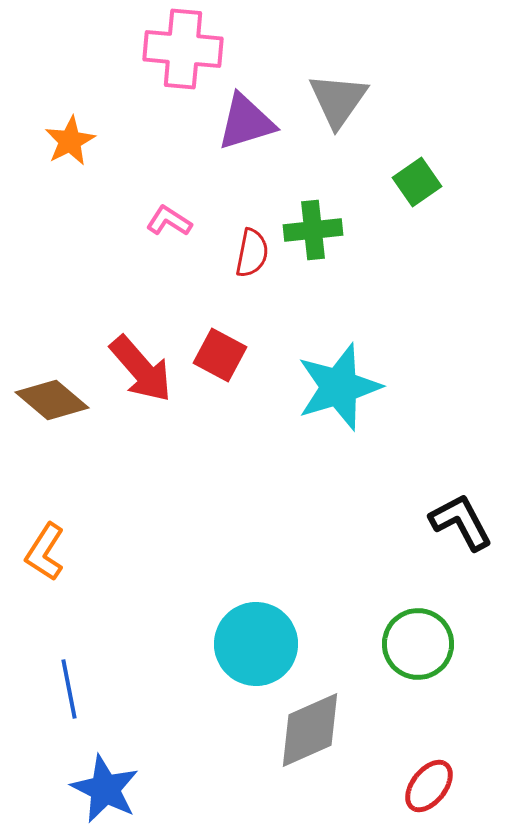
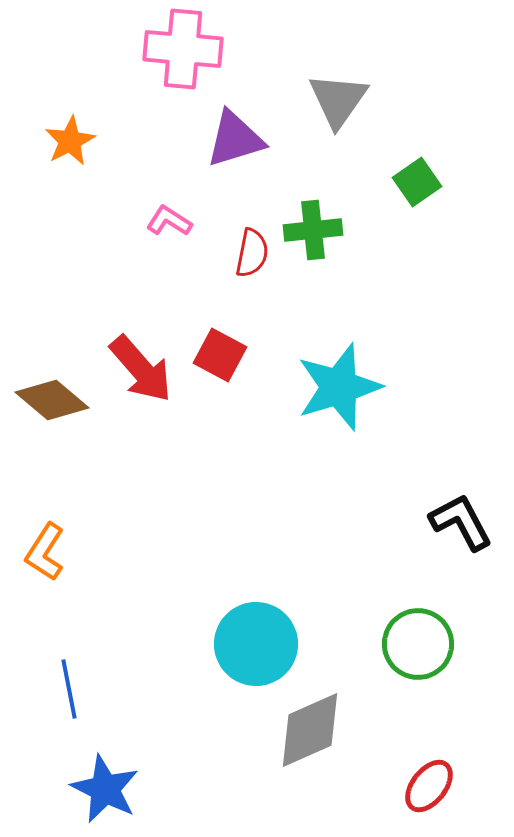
purple triangle: moved 11 px left, 17 px down
